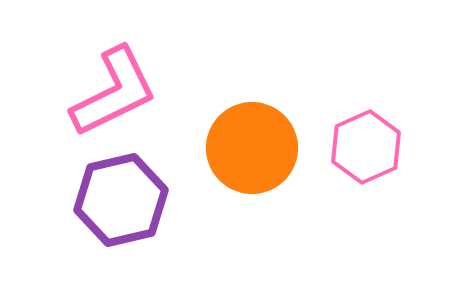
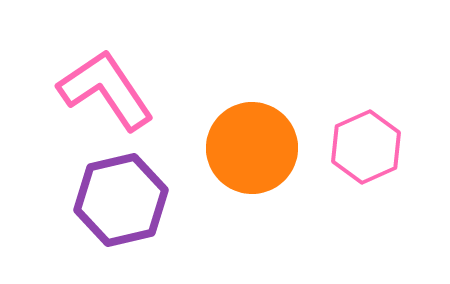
pink L-shape: moved 8 px left, 2 px up; rotated 98 degrees counterclockwise
